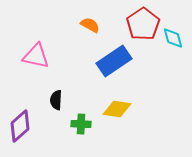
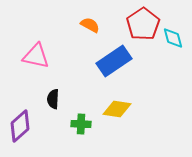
black semicircle: moved 3 px left, 1 px up
